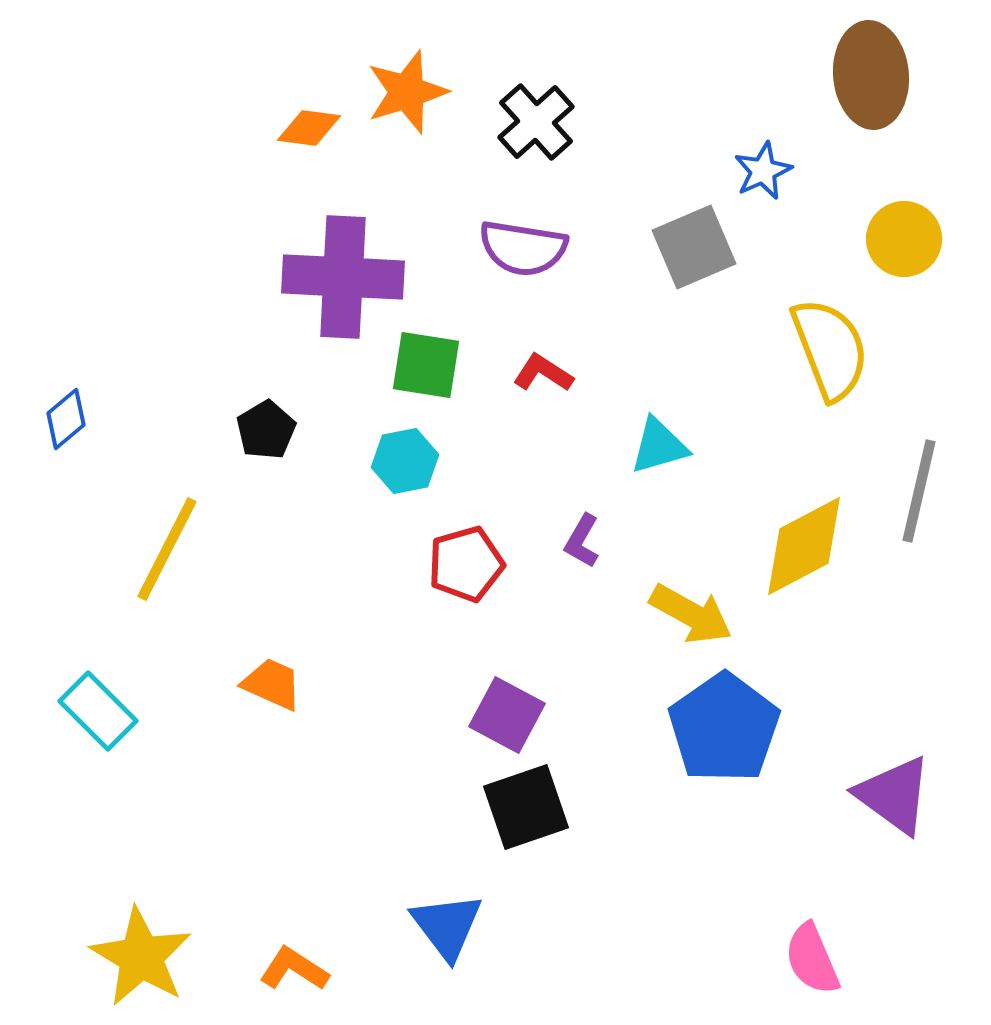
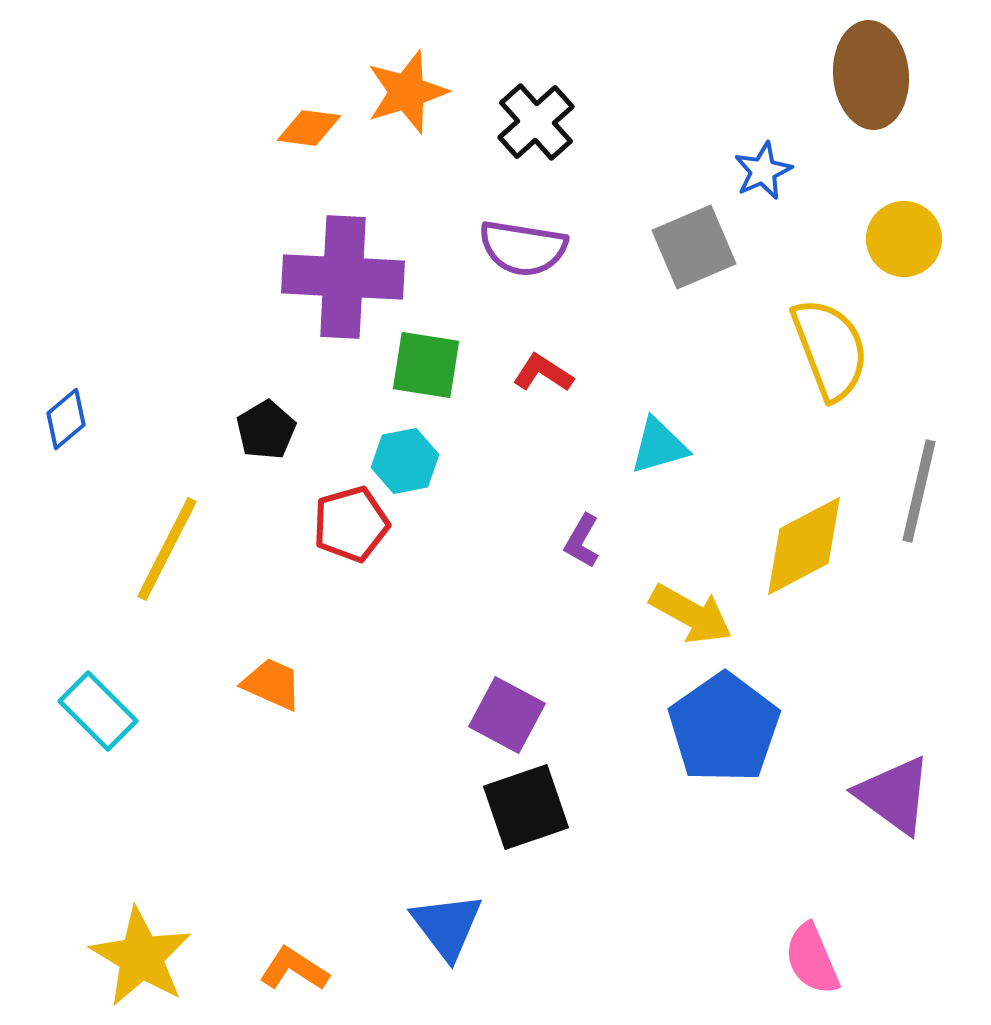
red pentagon: moved 115 px left, 40 px up
